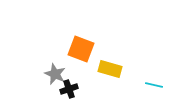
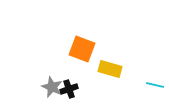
orange square: moved 1 px right
gray star: moved 3 px left, 13 px down
cyan line: moved 1 px right
